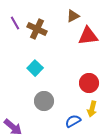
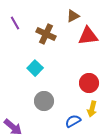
brown cross: moved 9 px right, 5 px down
